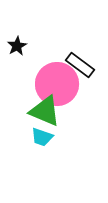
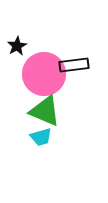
black rectangle: moved 6 px left; rotated 44 degrees counterclockwise
pink circle: moved 13 px left, 10 px up
cyan trapezoid: moved 1 px left; rotated 35 degrees counterclockwise
